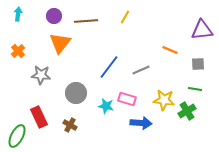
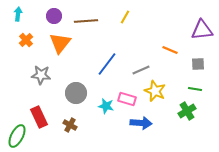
orange cross: moved 8 px right, 11 px up
blue line: moved 2 px left, 3 px up
yellow star: moved 9 px left, 9 px up; rotated 15 degrees clockwise
